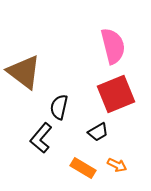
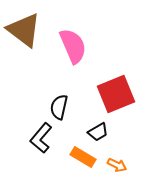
pink semicircle: moved 40 px left; rotated 9 degrees counterclockwise
brown triangle: moved 42 px up
orange rectangle: moved 11 px up
